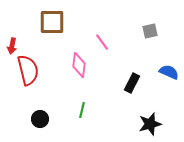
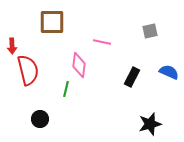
pink line: rotated 42 degrees counterclockwise
red arrow: rotated 14 degrees counterclockwise
black rectangle: moved 6 px up
green line: moved 16 px left, 21 px up
